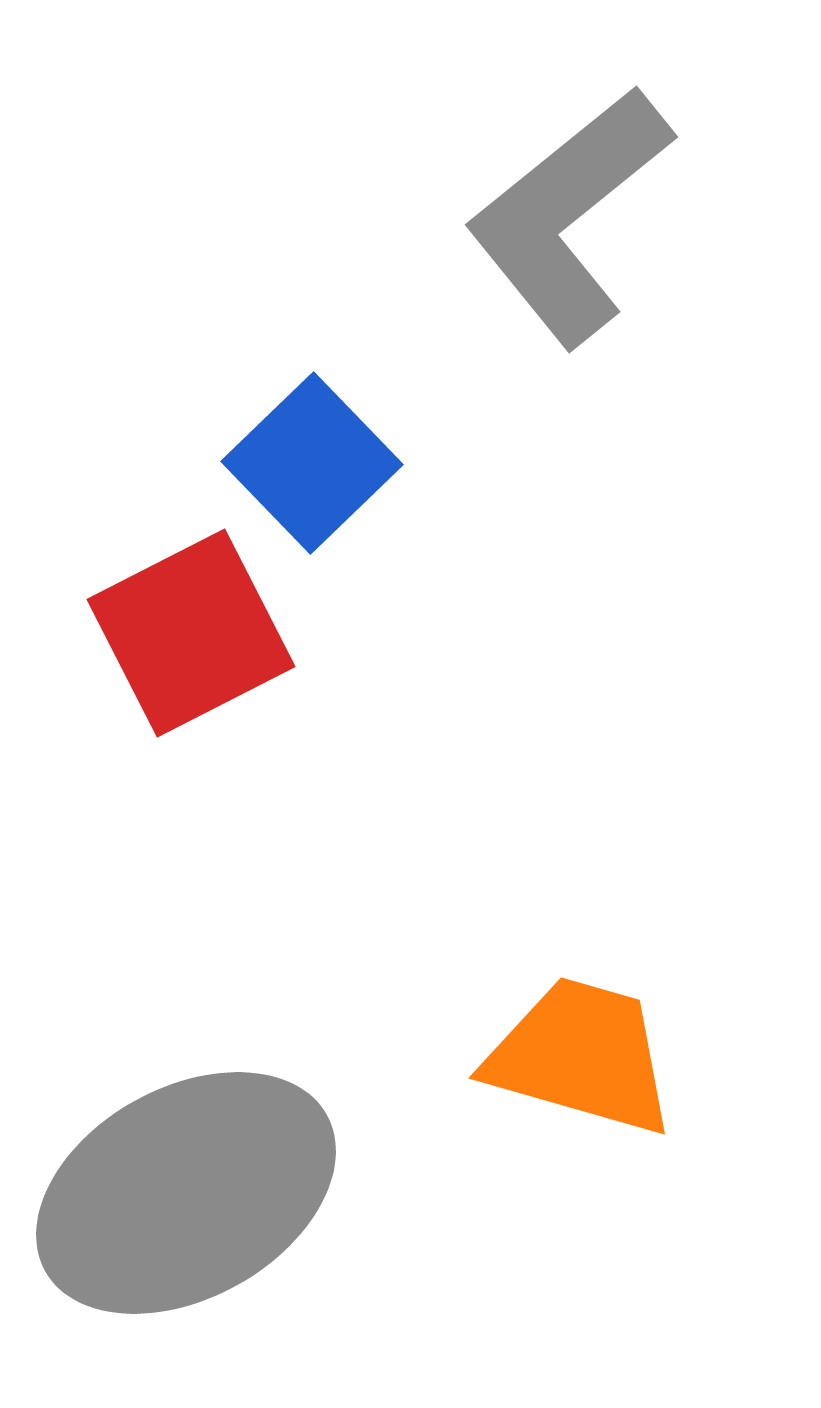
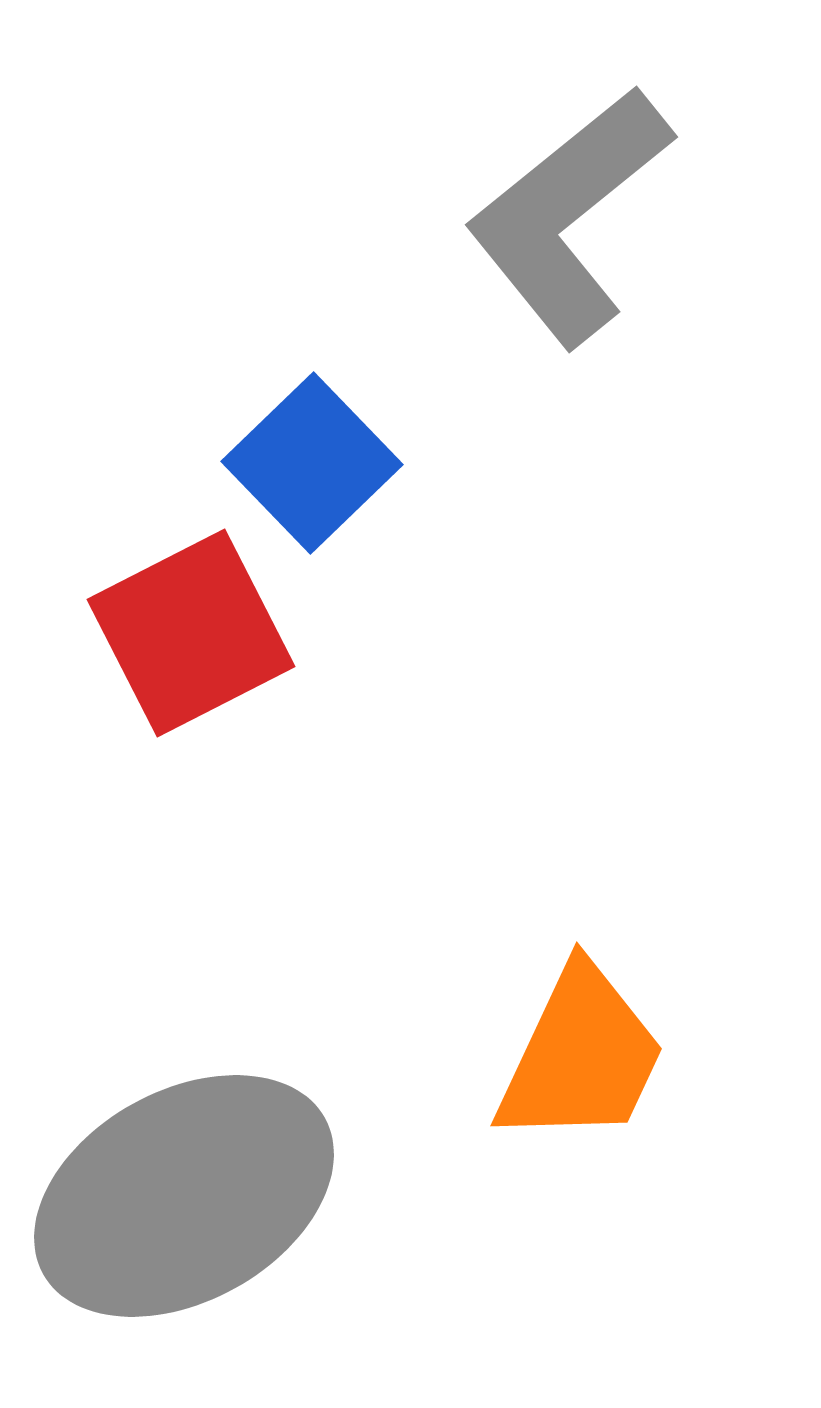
orange trapezoid: rotated 99 degrees clockwise
gray ellipse: moved 2 px left, 3 px down
